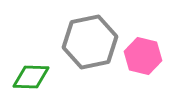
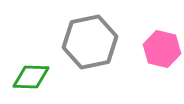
pink hexagon: moved 19 px right, 7 px up
